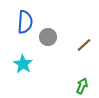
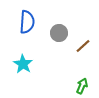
blue semicircle: moved 2 px right
gray circle: moved 11 px right, 4 px up
brown line: moved 1 px left, 1 px down
